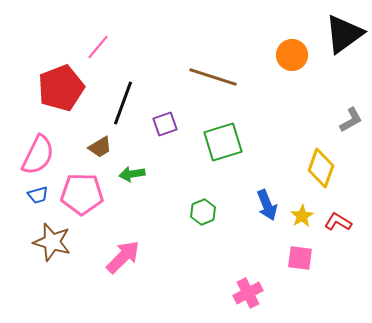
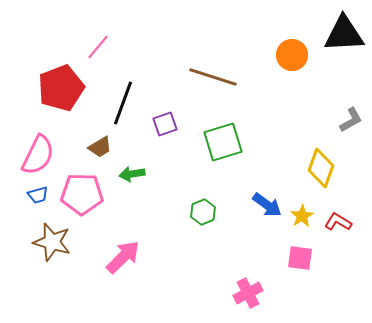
black triangle: rotated 33 degrees clockwise
blue arrow: rotated 32 degrees counterclockwise
